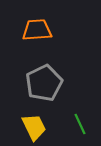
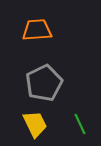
yellow trapezoid: moved 1 px right, 3 px up
